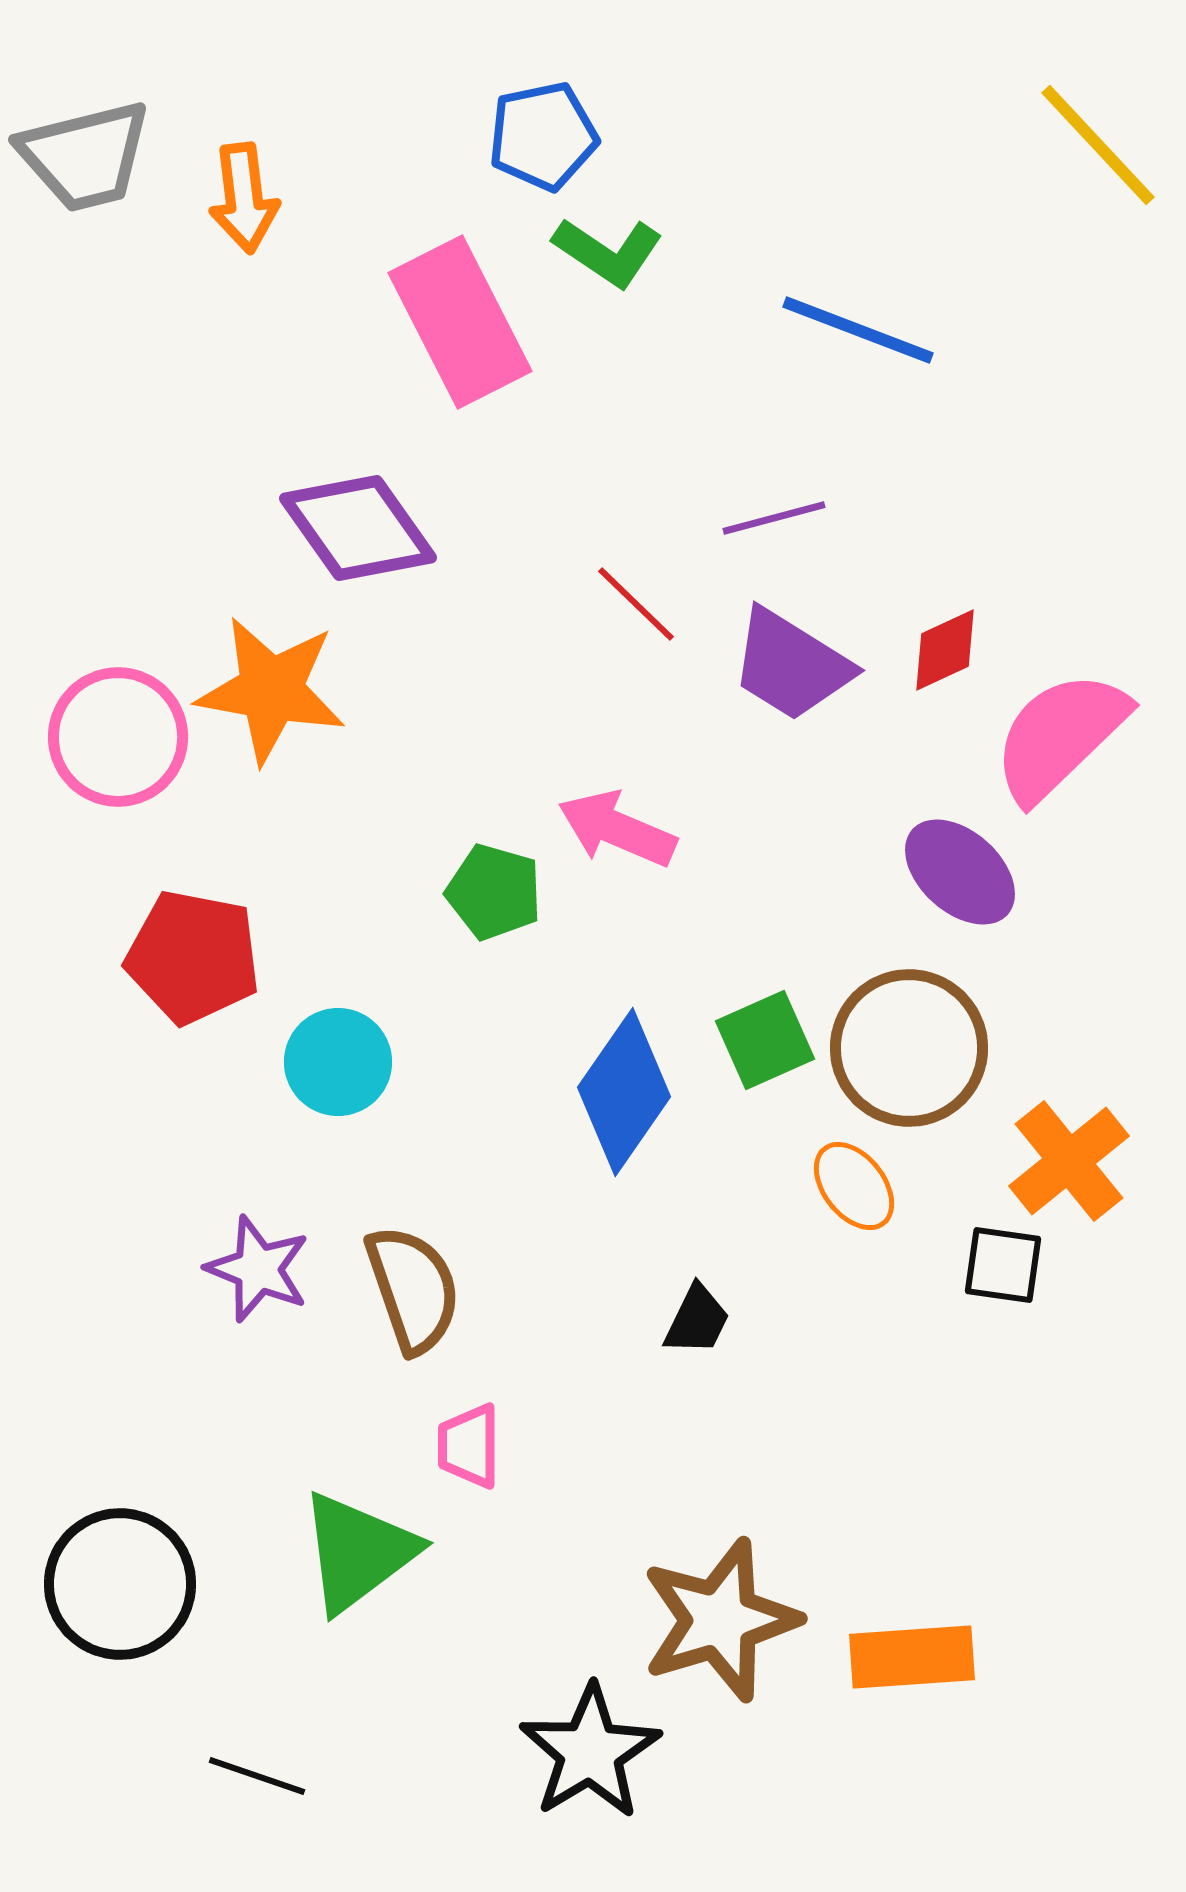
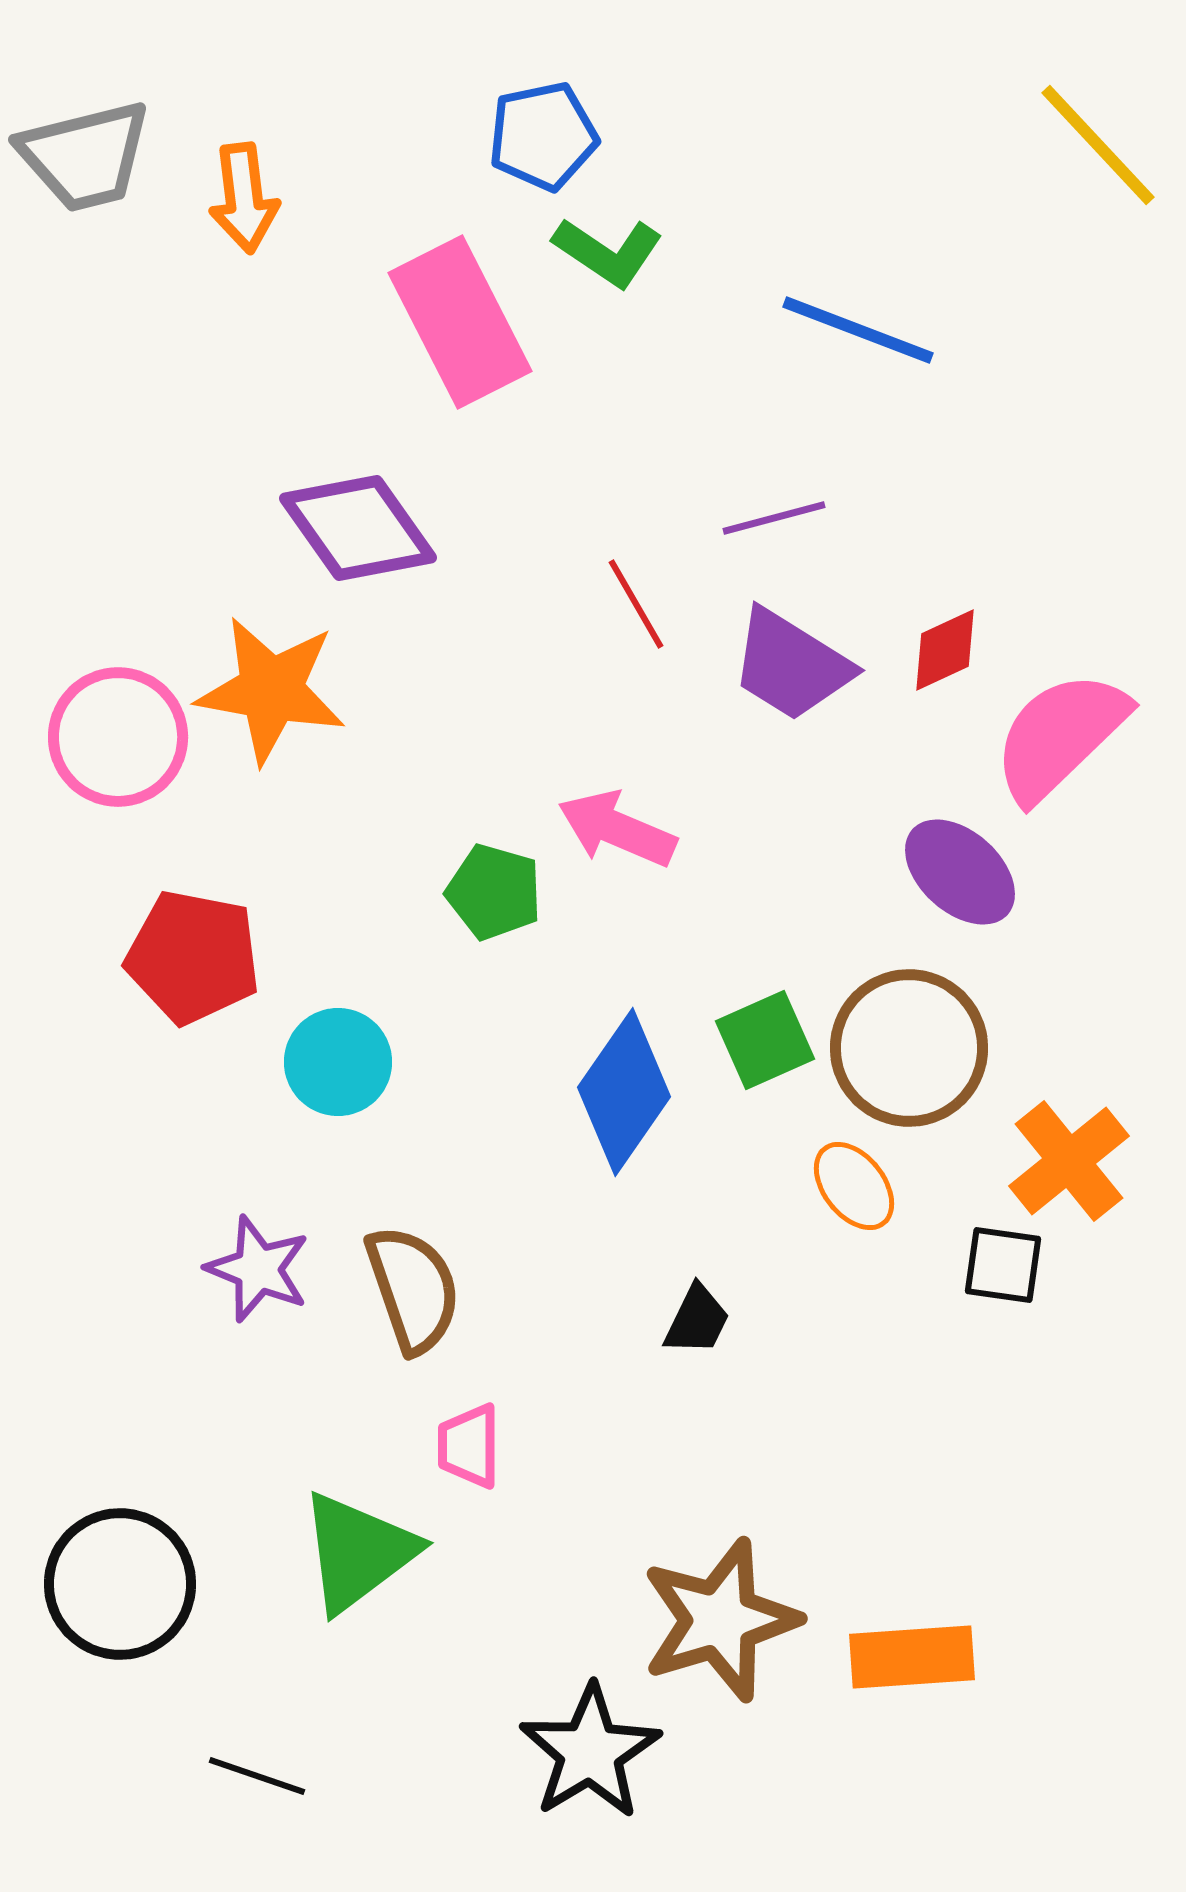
red line: rotated 16 degrees clockwise
